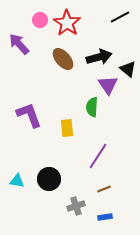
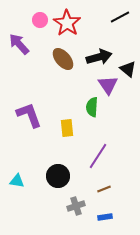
black circle: moved 9 px right, 3 px up
